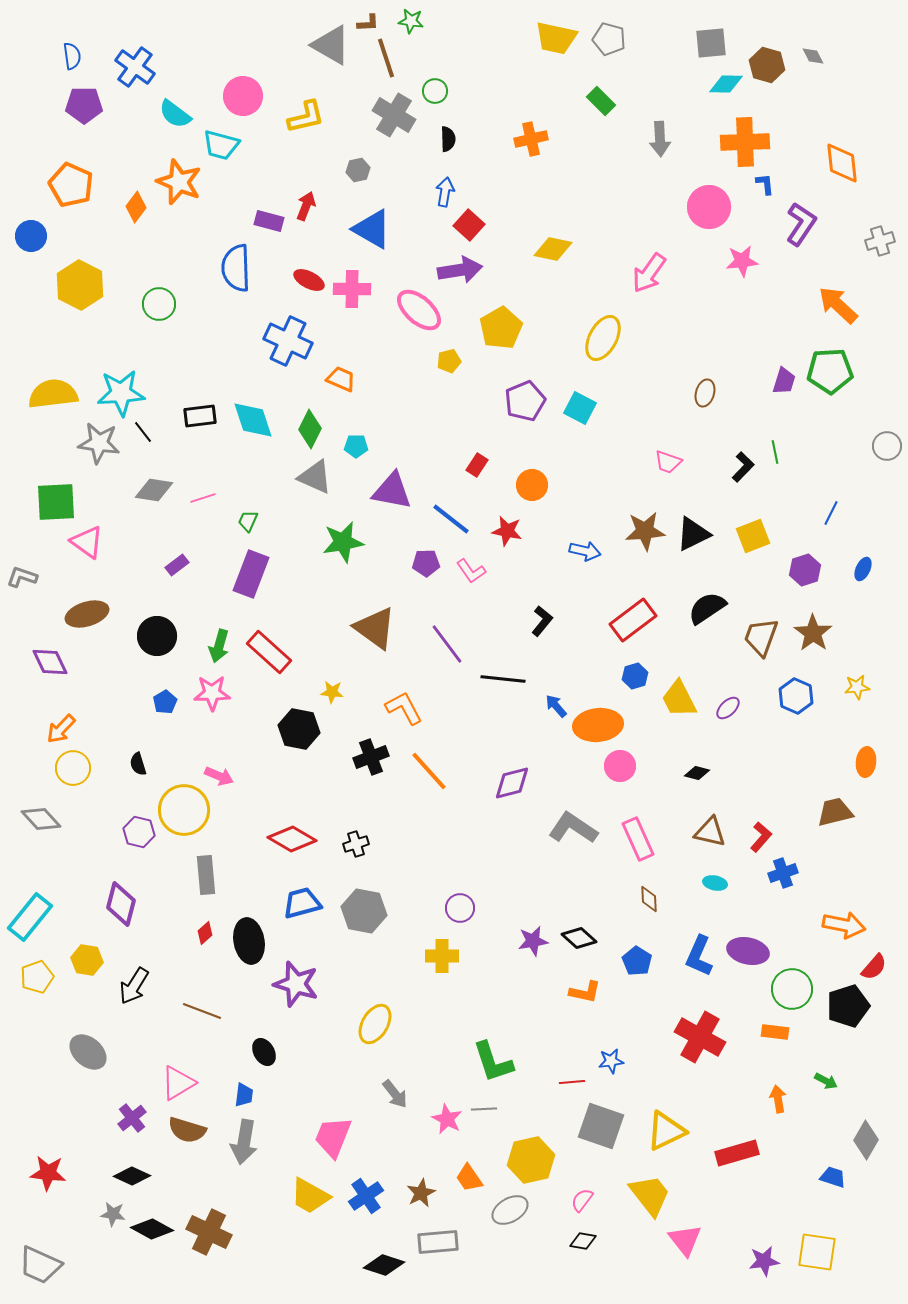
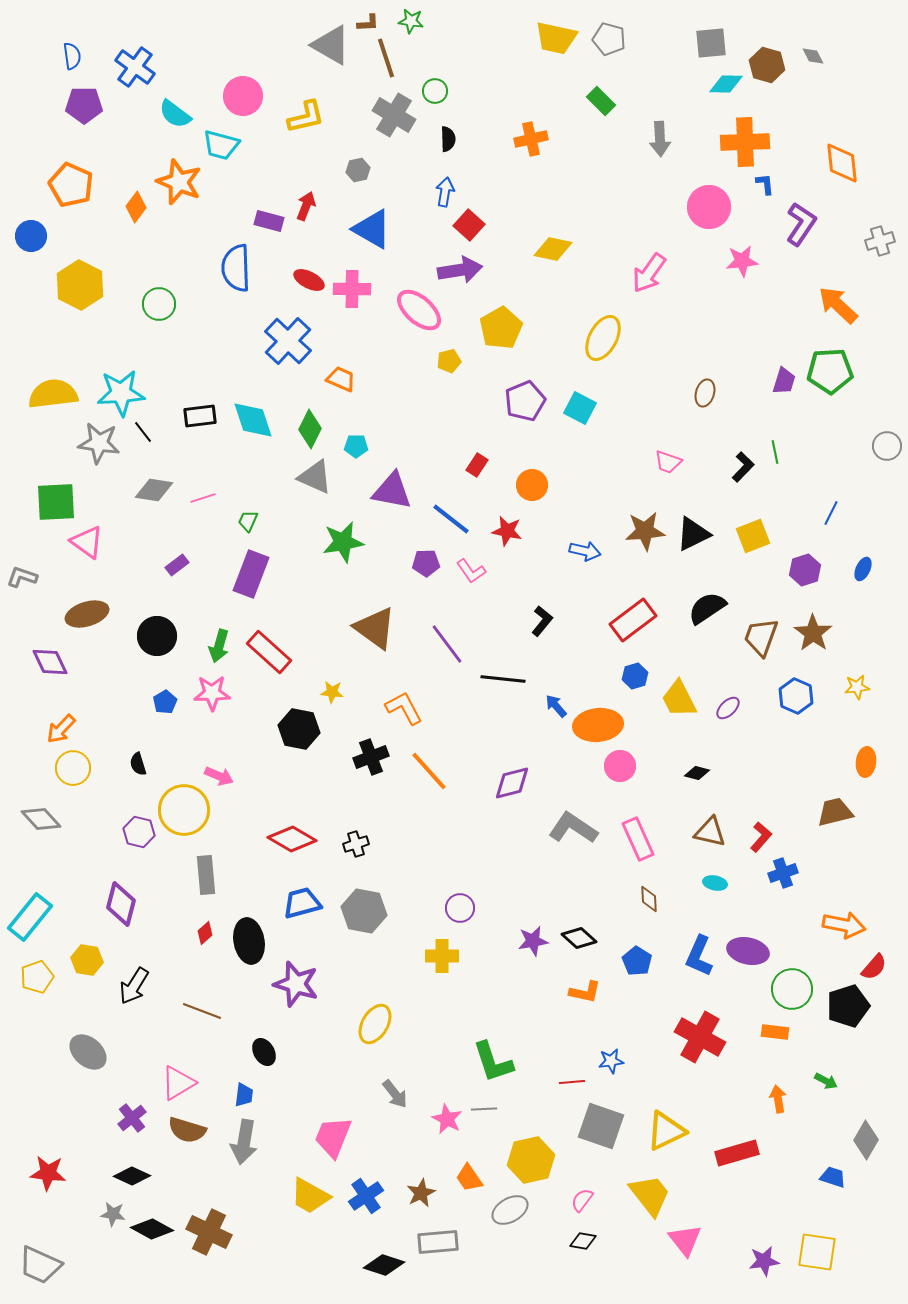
blue cross at (288, 341): rotated 18 degrees clockwise
